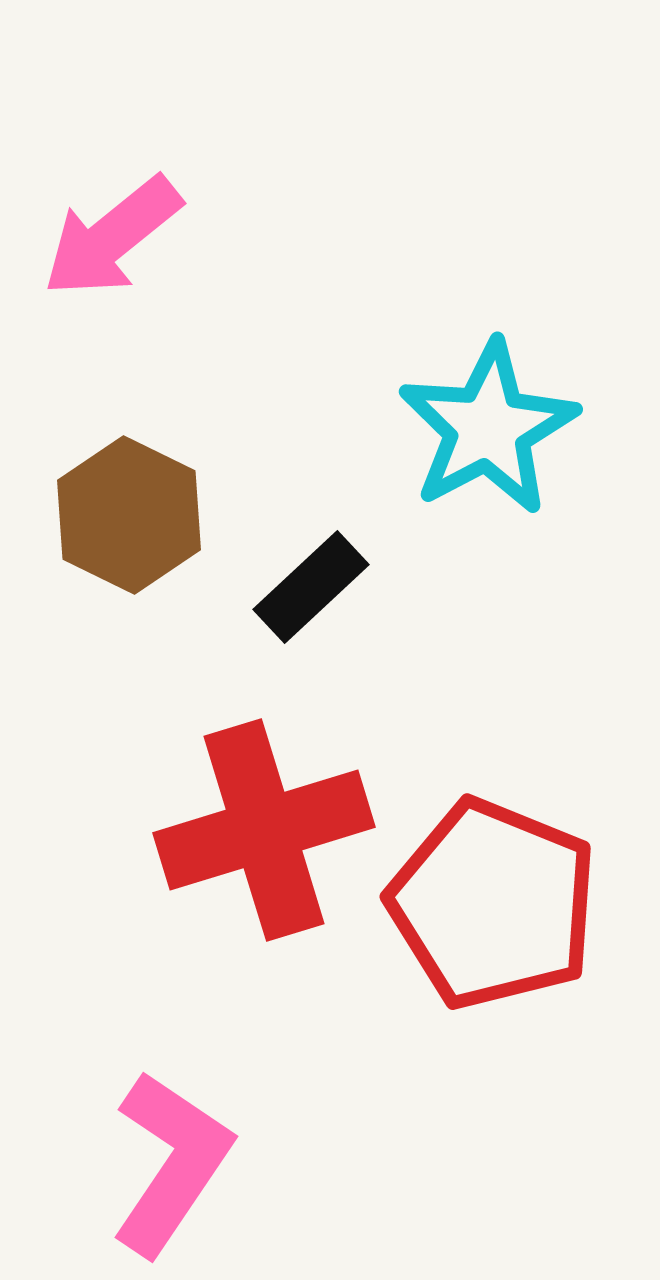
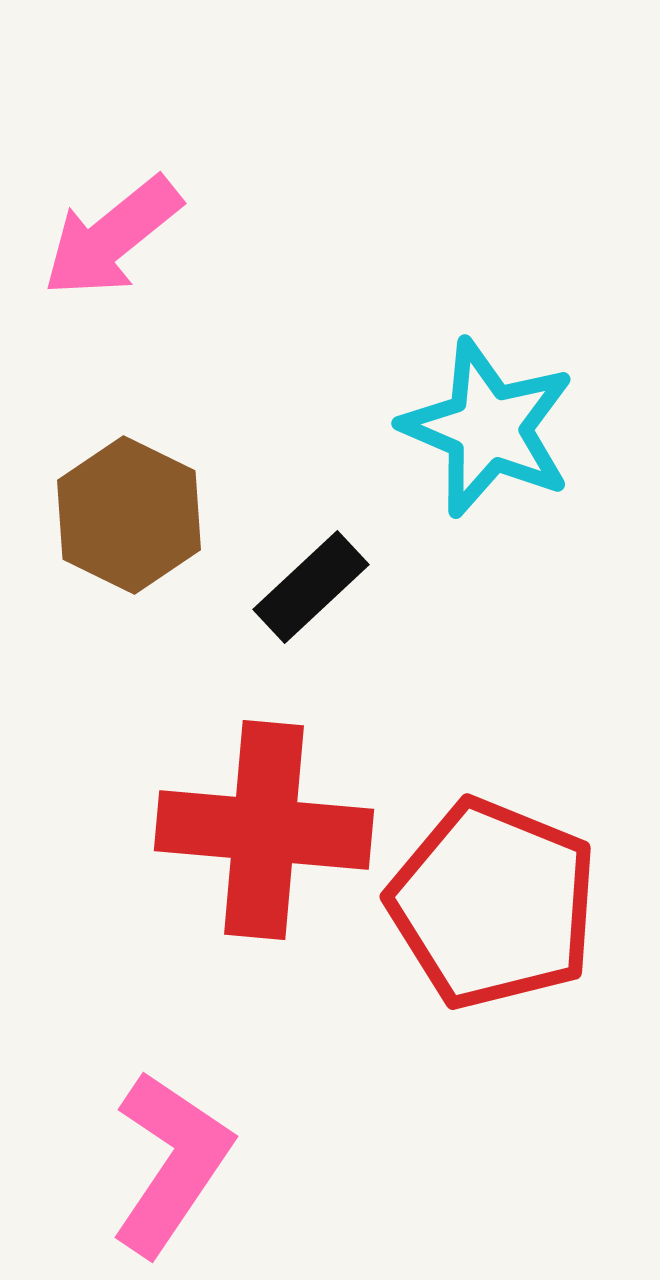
cyan star: rotated 21 degrees counterclockwise
red cross: rotated 22 degrees clockwise
